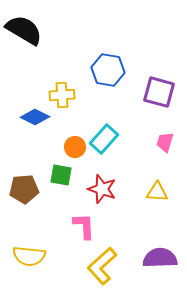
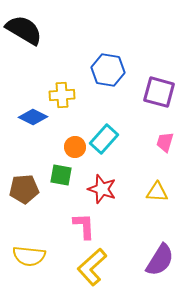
blue diamond: moved 2 px left
purple semicircle: moved 2 px down; rotated 124 degrees clockwise
yellow L-shape: moved 10 px left, 1 px down
